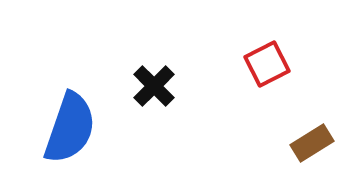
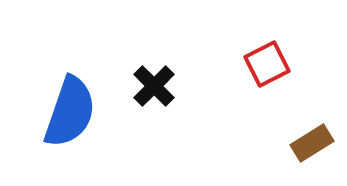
blue semicircle: moved 16 px up
